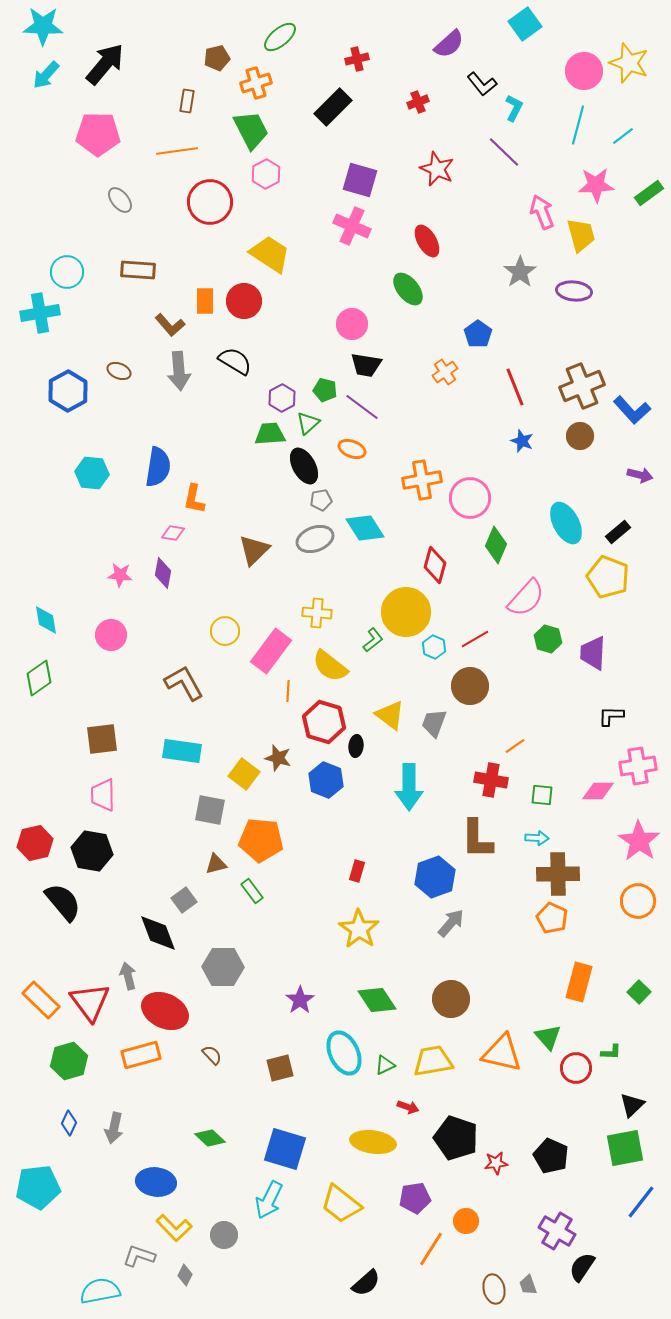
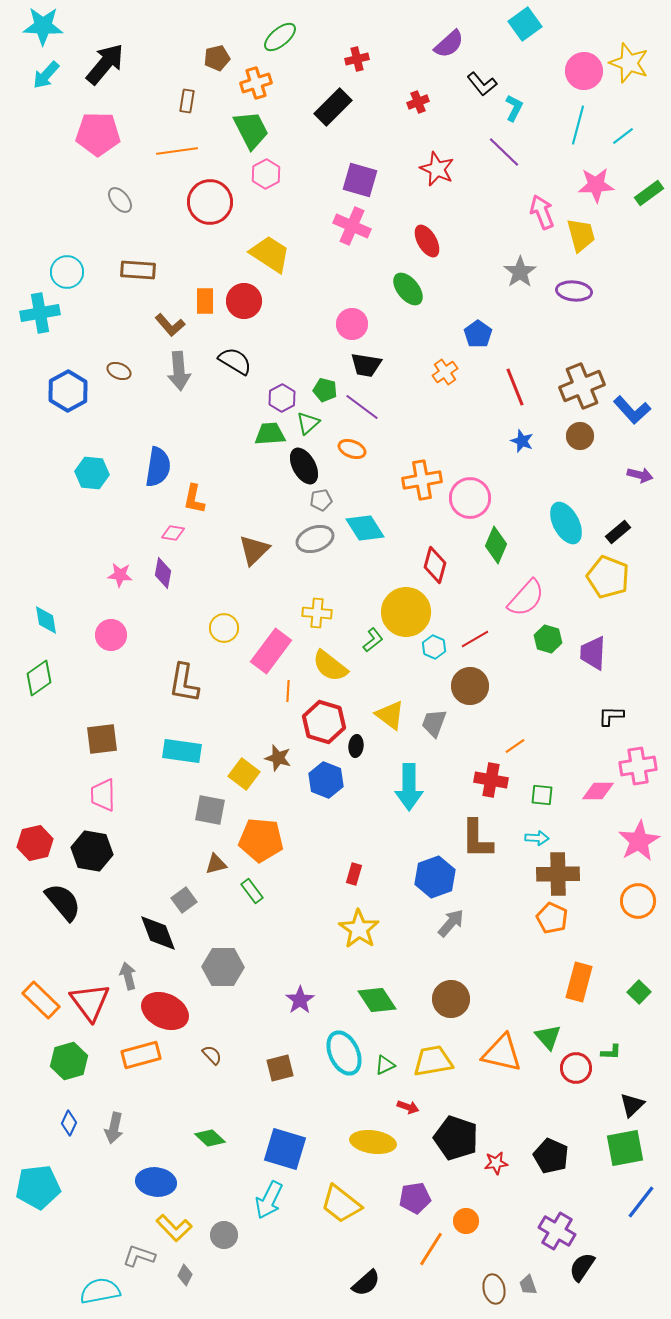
yellow circle at (225, 631): moved 1 px left, 3 px up
brown L-shape at (184, 683): rotated 141 degrees counterclockwise
pink star at (639, 841): rotated 9 degrees clockwise
red rectangle at (357, 871): moved 3 px left, 3 px down
